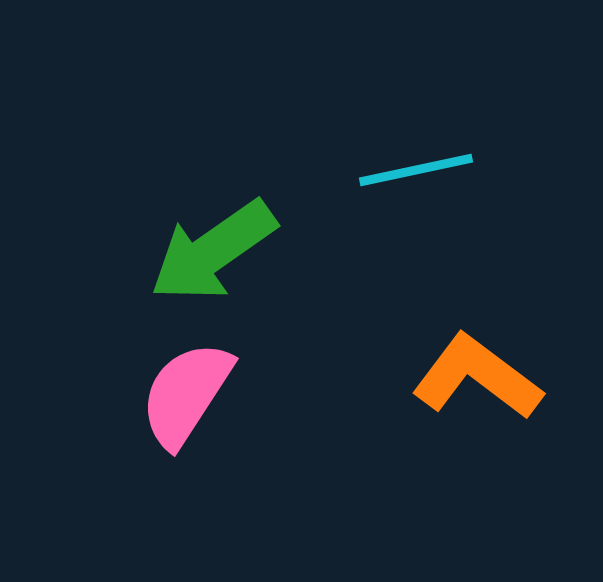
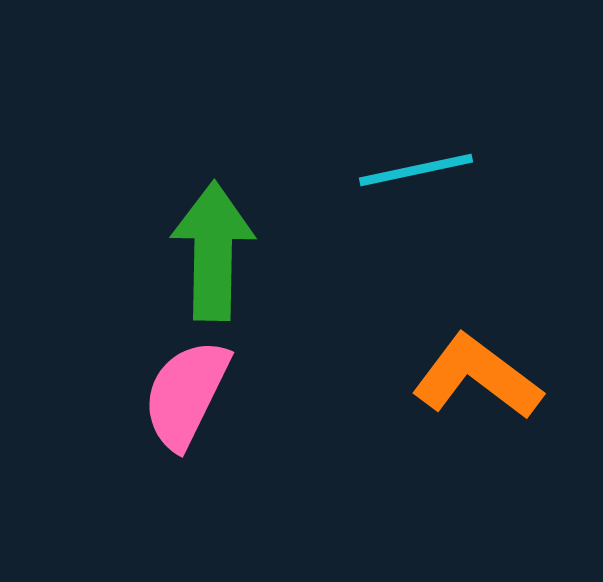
green arrow: rotated 126 degrees clockwise
pink semicircle: rotated 7 degrees counterclockwise
